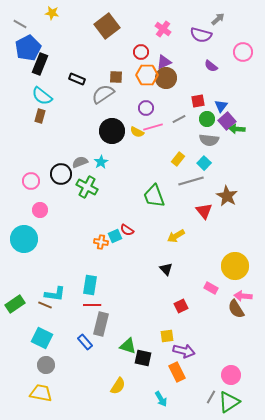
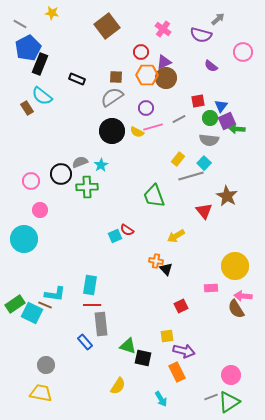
gray semicircle at (103, 94): moved 9 px right, 3 px down
brown rectangle at (40, 116): moved 13 px left, 8 px up; rotated 48 degrees counterclockwise
green circle at (207, 119): moved 3 px right, 1 px up
purple square at (227, 121): rotated 18 degrees clockwise
cyan star at (101, 162): moved 3 px down
gray line at (191, 181): moved 5 px up
green cross at (87, 187): rotated 30 degrees counterclockwise
orange cross at (101, 242): moved 55 px right, 19 px down
pink rectangle at (211, 288): rotated 32 degrees counterclockwise
gray rectangle at (101, 324): rotated 20 degrees counterclockwise
cyan square at (42, 338): moved 10 px left, 25 px up
gray line at (211, 397): rotated 40 degrees clockwise
